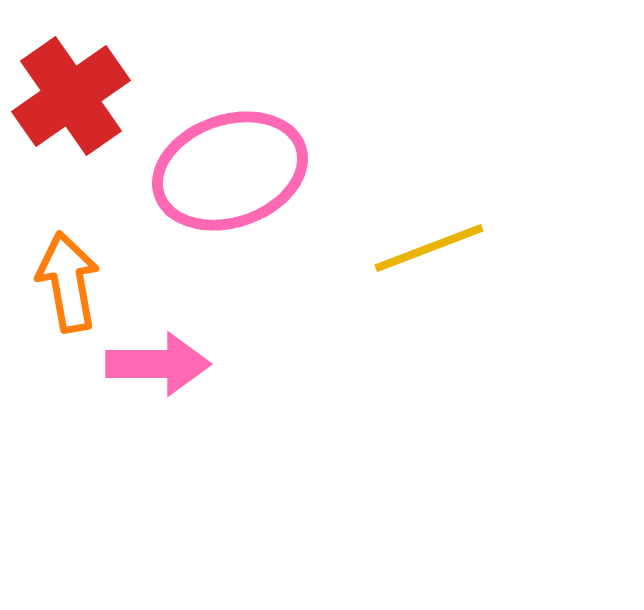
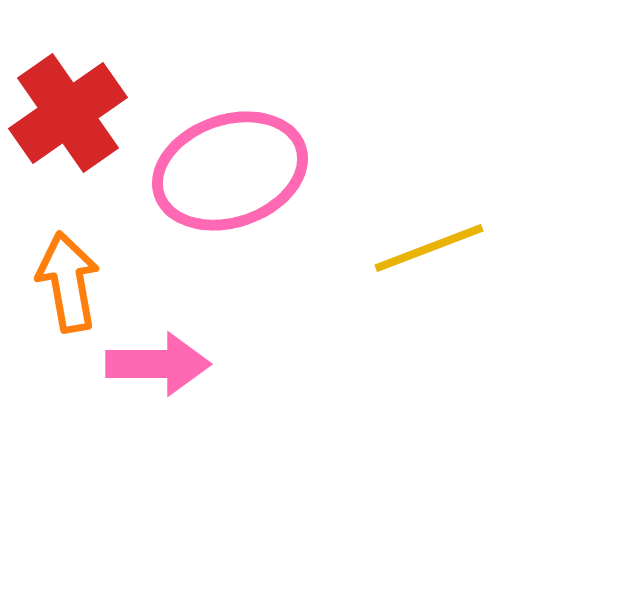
red cross: moved 3 px left, 17 px down
